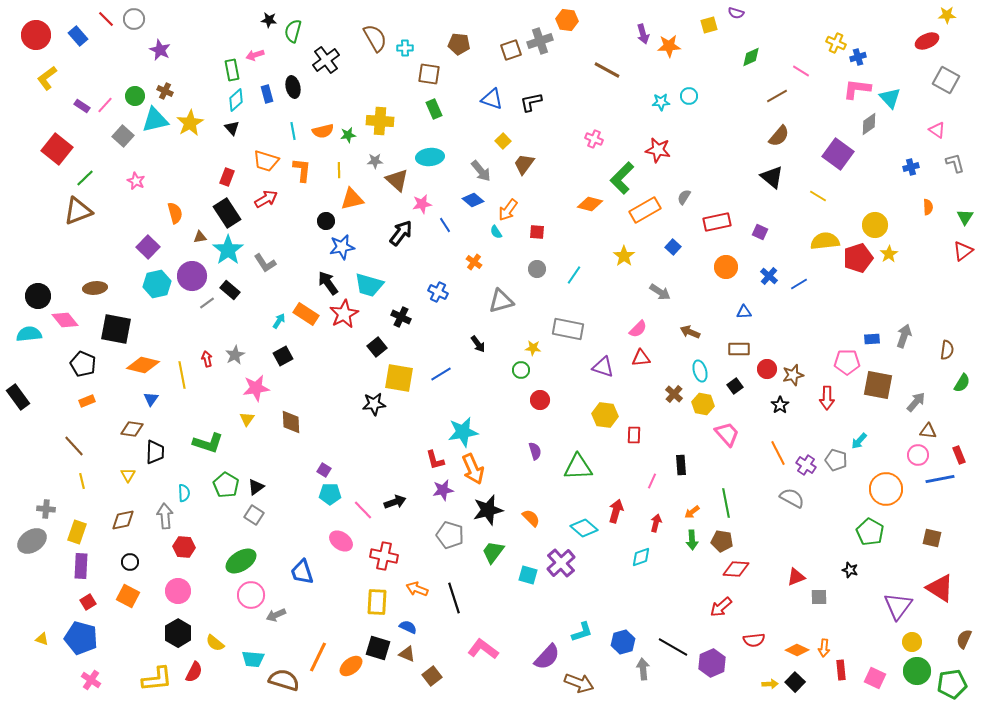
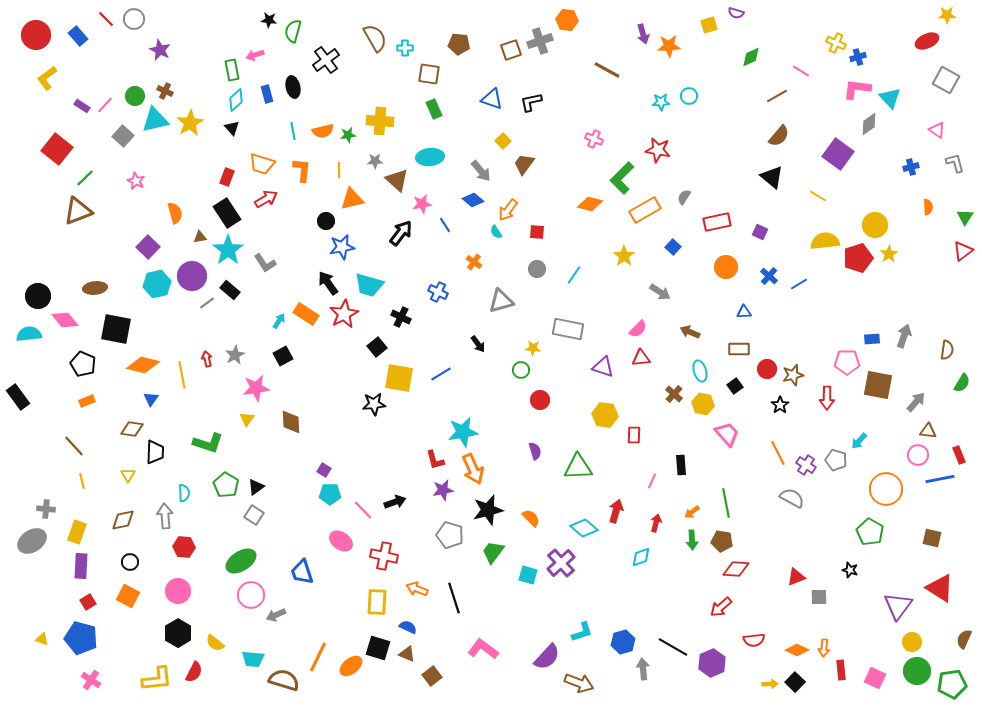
orange trapezoid at (266, 161): moved 4 px left, 3 px down
